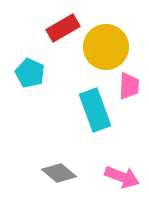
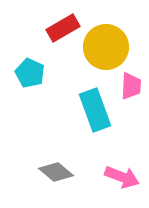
pink trapezoid: moved 2 px right
gray diamond: moved 3 px left, 1 px up
